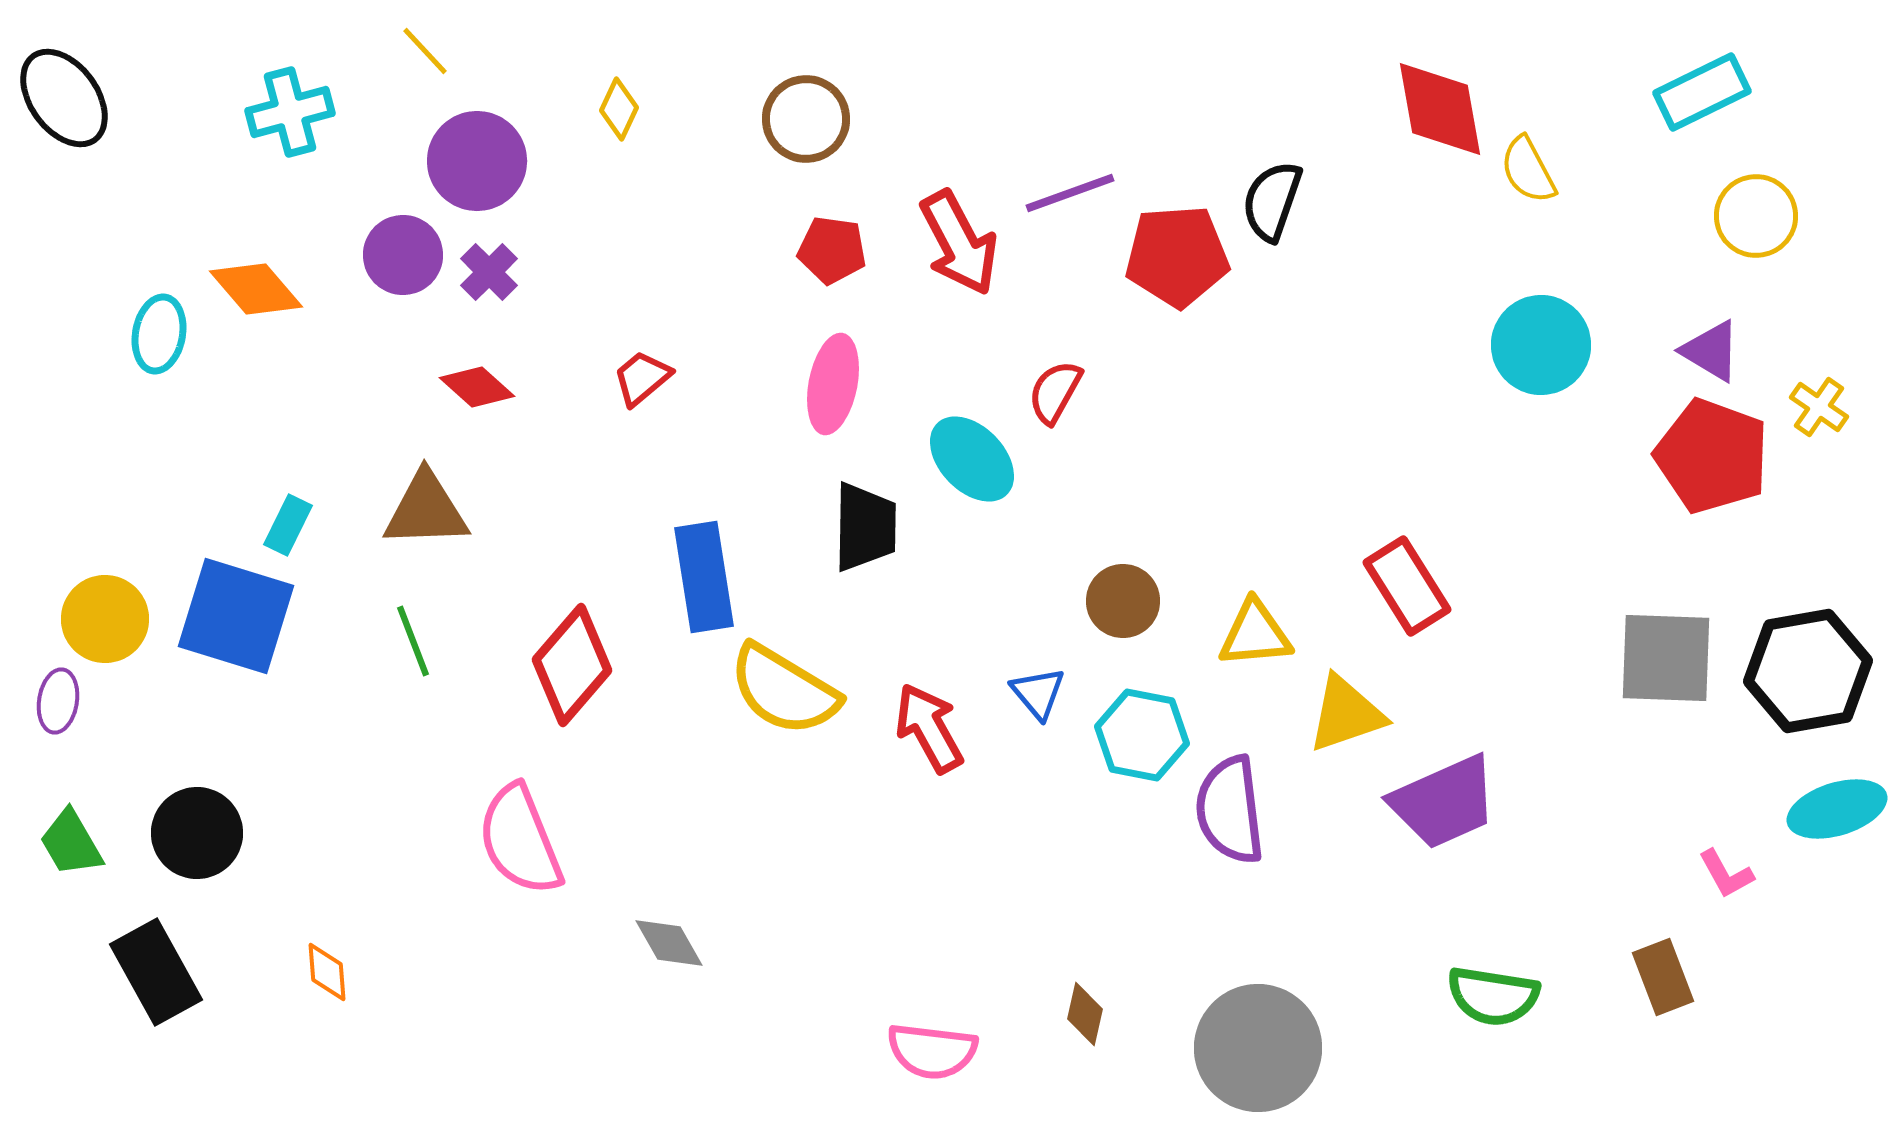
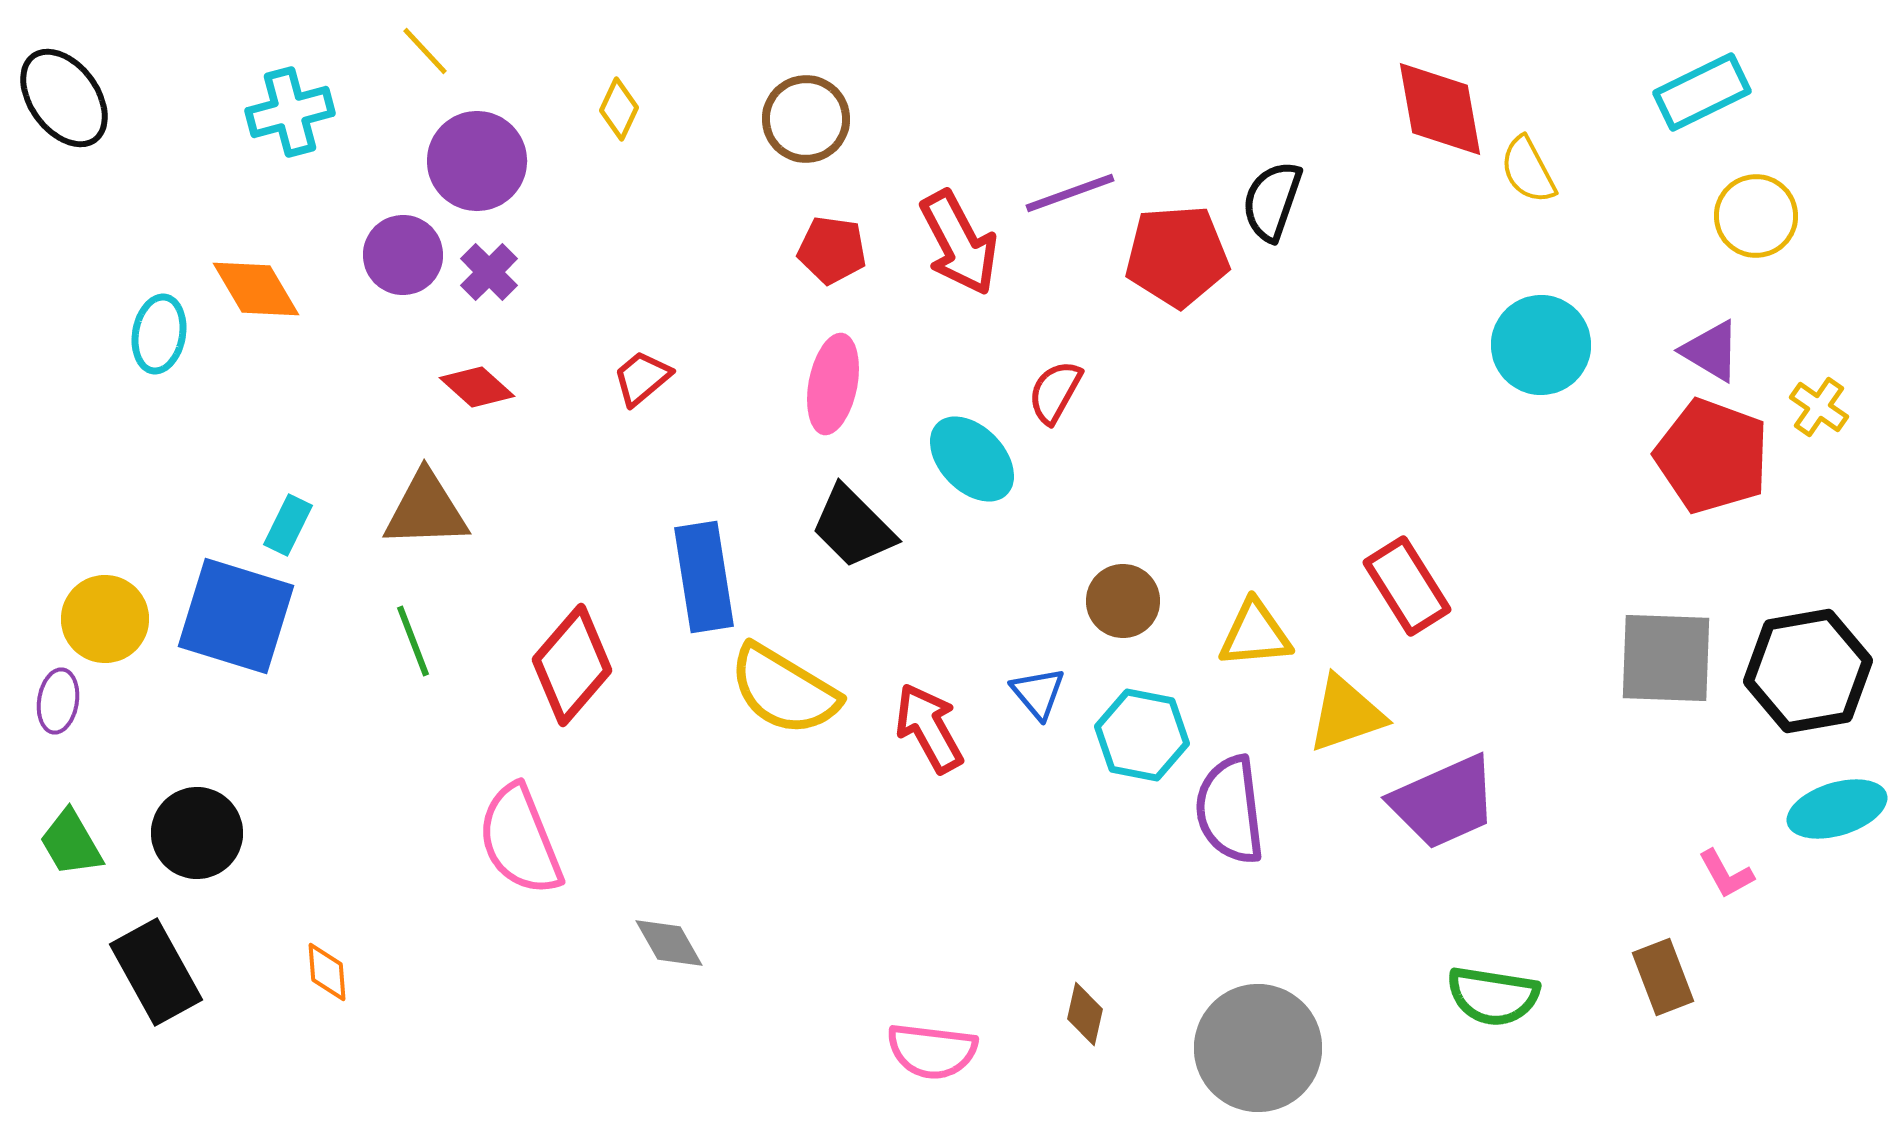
orange diamond at (256, 289): rotated 10 degrees clockwise
black trapezoid at (865, 527): moved 12 px left; rotated 134 degrees clockwise
